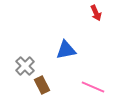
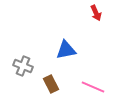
gray cross: moved 2 px left; rotated 24 degrees counterclockwise
brown rectangle: moved 9 px right, 1 px up
